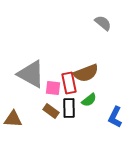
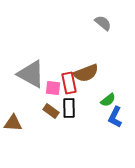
green semicircle: moved 19 px right
brown triangle: moved 4 px down
